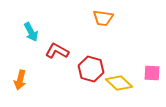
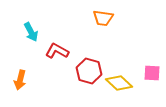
red hexagon: moved 2 px left, 2 px down
